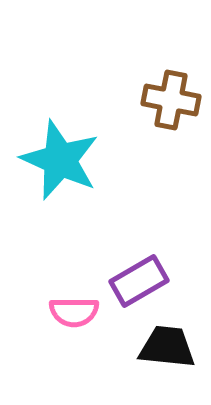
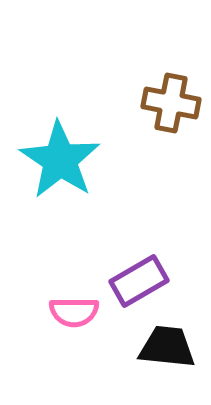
brown cross: moved 3 px down
cyan star: rotated 10 degrees clockwise
